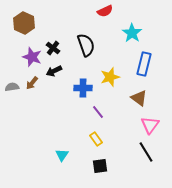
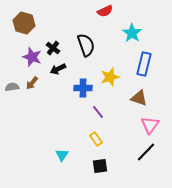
brown hexagon: rotated 10 degrees counterclockwise
black arrow: moved 4 px right, 2 px up
brown triangle: rotated 18 degrees counterclockwise
black line: rotated 75 degrees clockwise
